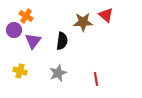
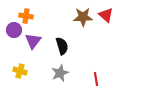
orange cross: rotated 24 degrees counterclockwise
brown star: moved 5 px up
black semicircle: moved 5 px down; rotated 24 degrees counterclockwise
gray star: moved 2 px right
